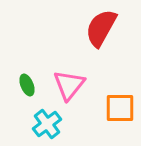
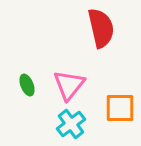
red semicircle: rotated 138 degrees clockwise
cyan cross: moved 24 px right
